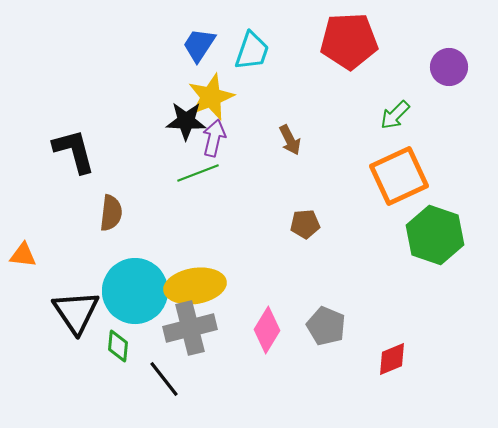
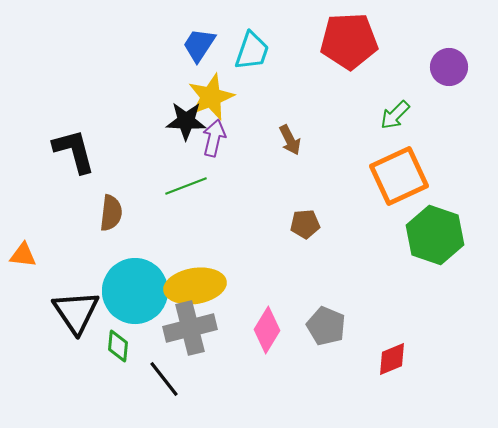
green line: moved 12 px left, 13 px down
